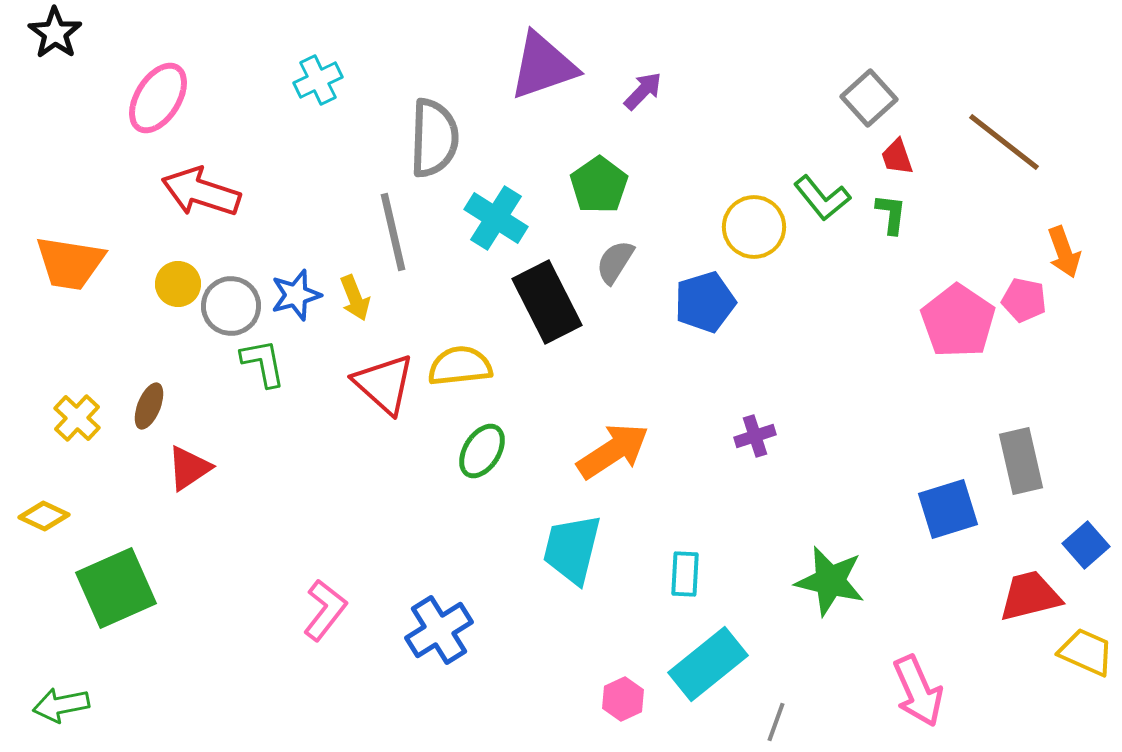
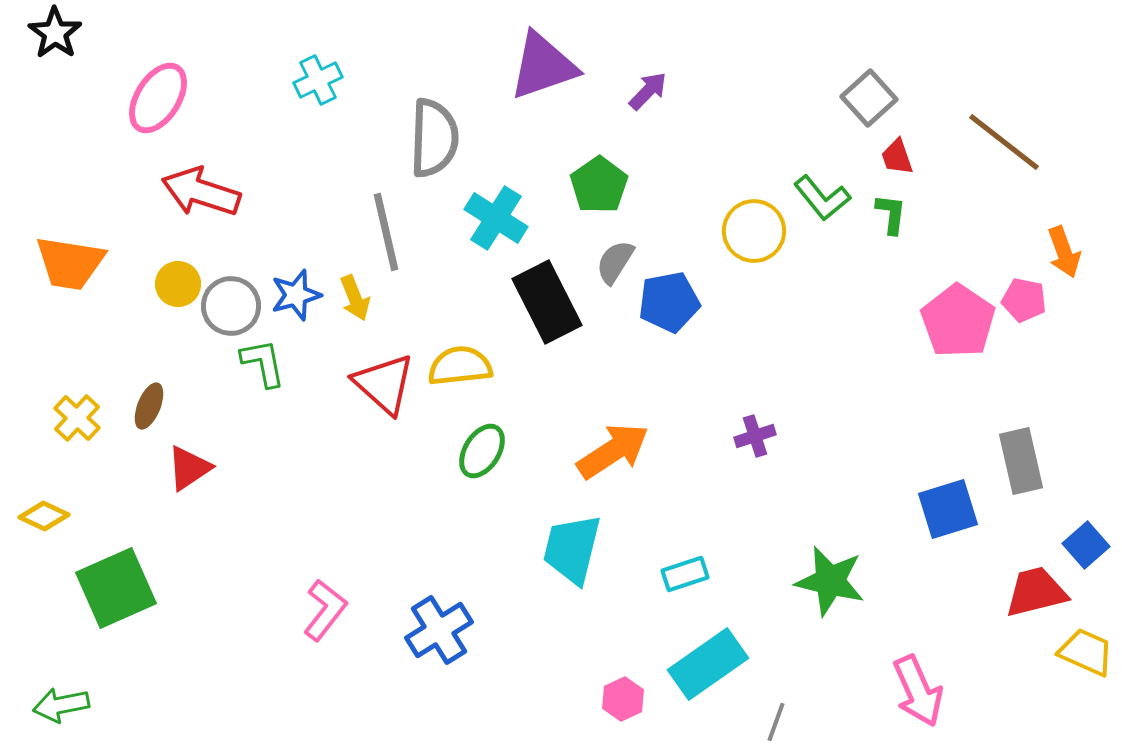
purple arrow at (643, 91): moved 5 px right
yellow circle at (754, 227): moved 4 px down
gray line at (393, 232): moved 7 px left
blue pentagon at (705, 302): moved 36 px left; rotated 6 degrees clockwise
cyan rectangle at (685, 574): rotated 69 degrees clockwise
red trapezoid at (1030, 596): moved 6 px right, 4 px up
cyan rectangle at (708, 664): rotated 4 degrees clockwise
